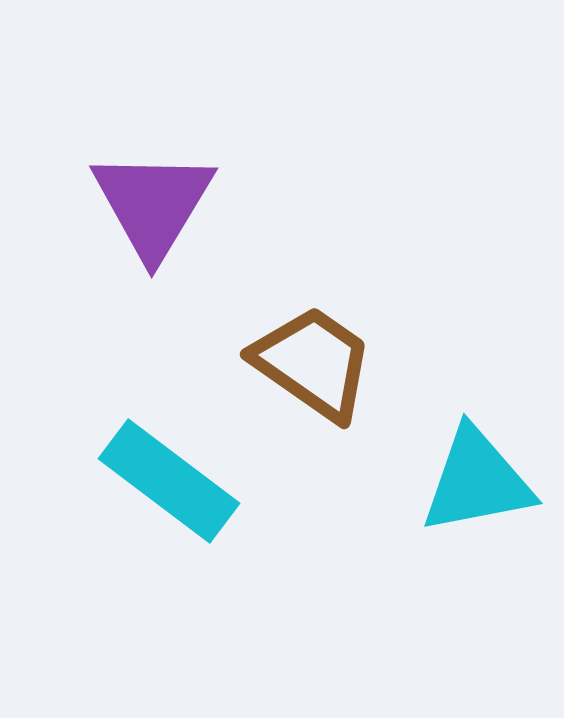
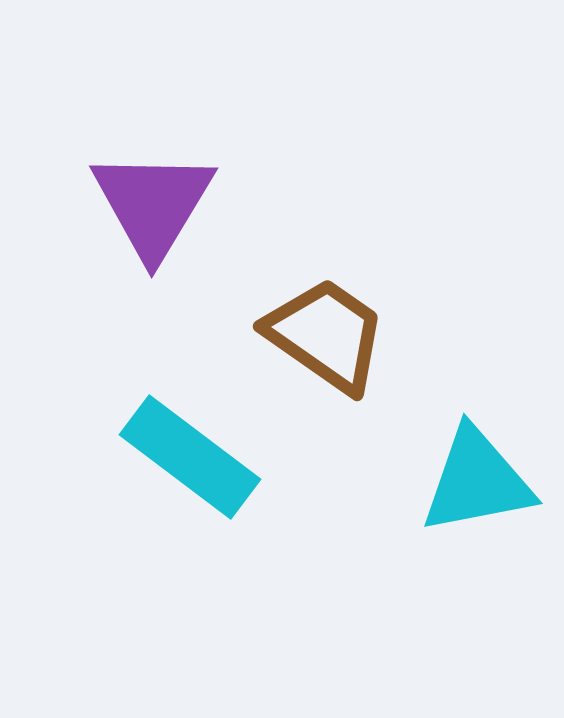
brown trapezoid: moved 13 px right, 28 px up
cyan rectangle: moved 21 px right, 24 px up
